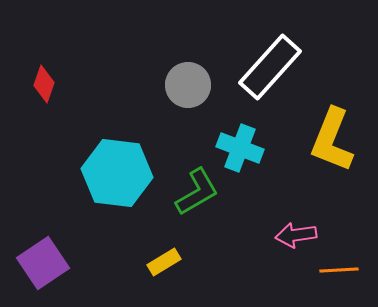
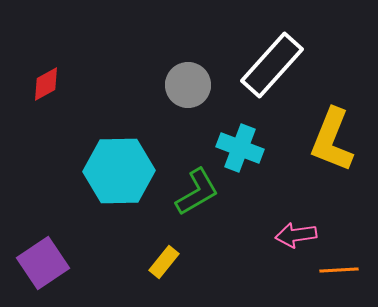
white rectangle: moved 2 px right, 2 px up
red diamond: moved 2 px right; rotated 42 degrees clockwise
cyan hexagon: moved 2 px right, 2 px up; rotated 8 degrees counterclockwise
yellow rectangle: rotated 20 degrees counterclockwise
